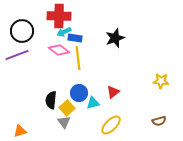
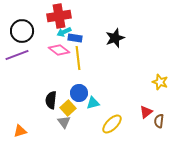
red cross: rotated 10 degrees counterclockwise
yellow star: moved 1 px left, 1 px down; rotated 14 degrees clockwise
red triangle: moved 33 px right, 20 px down
yellow square: moved 1 px right
brown semicircle: rotated 112 degrees clockwise
yellow ellipse: moved 1 px right, 1 px up
